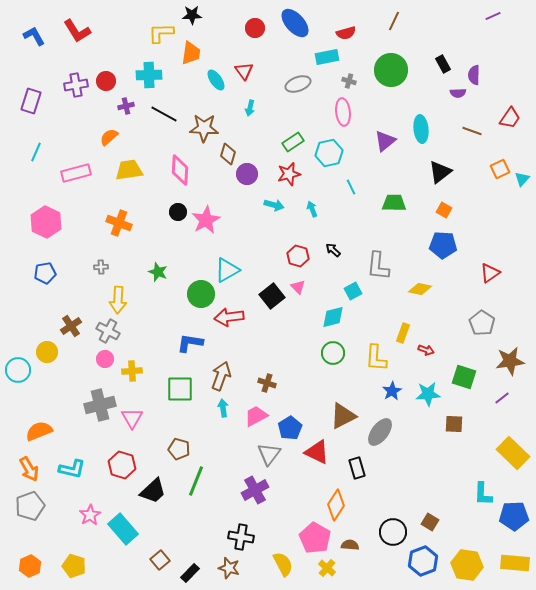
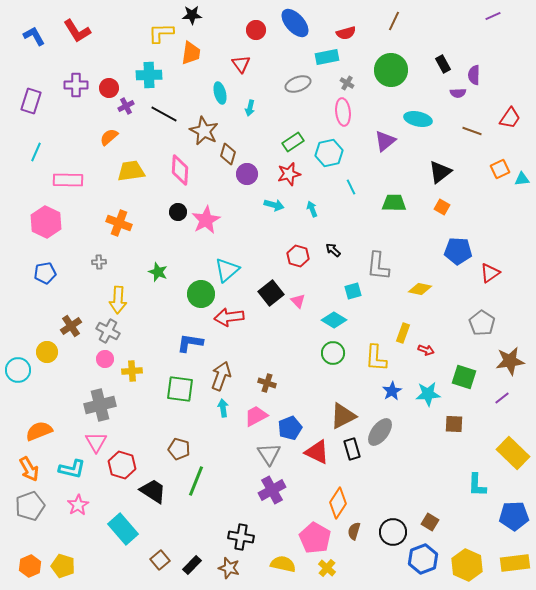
red circle at (255, 28): moved 1 px right, 2 px down
red triangle at (244, 71): moved 3 px left, 7 px up
cyan ellipse at (216, 80): moved 4 px right, 13 px down; rotated 20 degrees clockwise
red circle at (106, 81): moved 3 px right, 7 px down
gray cross at (349, 81): moved 2 px left, 2 px down; rotated 16 degrees clockwise
purple cross at (76, 85): rotated 10 degrees clockwise
purple cross at (126, 106): rotated 14 degrees counterclockwise
brown star at (204, 128): moved 3 px down; rotated 24 degrees clockwise
cyan ellipse at (421, 129): moved 3 px left, 10 px up; rotated 72 degrees counterclockwise
yellow trapezoid at (129, 170): moved 2 px right, 1 px down
pink rectangle at (76, 173): moved 8 px left, 7 px down; rotated 16 degrees clockwise
cyan triangle at (522, 179): rotated 42 degrees clockwise
orange square at (444, 210): moved 2 px left, 3 px up
blue pentagon at (443, 245): moved 15 px right, 6 px down
gray cross at (101, 267): moved 2 px left, 5 px up
cyan triangle at (227, 270): rotated 12 degrees counterclockwise
pink triangle at (298, 287): moved 14 px down
cyan square at (353, 291): rotated 12 degrees clockwise
black square at (272, 296): moved 1 px left, 3 px up
cyan diamond at (333, 317): moved 1 px right, 3 px down; rotated 45 degrees clockwise
green square at (180, 389): rotated 8 degrees clockwise
pink triangle at (132, 418): moved 36 px left, 24 px down
blue pentagon at (290, 428): rotated 10 degrees clockwise
gray triangle at (269, 454): rotated 10 degrees counterclockwise
black rectangle at (357, 468): moved 5 px left, 19 px up
purple cross at (255, 490): moved 17 px right
black trapezoid at (153, 491): rotated 104 degrees counterclockwise
cyan L-shape at (483, 494): moved 6 px left, 9 px up
orange diamond at (336, 505): moved 2 px right, 2 px up
pink star at (90, 515): moved 12 px left, 10 px up
brown semicircle at (350, 545): moved 4 px right, 14 px up; rotated 78 degrees counterclockwise
blue hexagon at (423, 561): moved 2 px up
yellow rectangle at (515, 563): rotated 12 degrees counterclockwise
yellow semicircle at (283, 564): rotated 50 degrees counterclockwise
yellow hexagon at (467, 565): rotated 16 degrees clockwise
yellow pentagon at (74, 566): moved 11 px left
black rectangle at (190, 573): moved 2 px right, 8 px up
